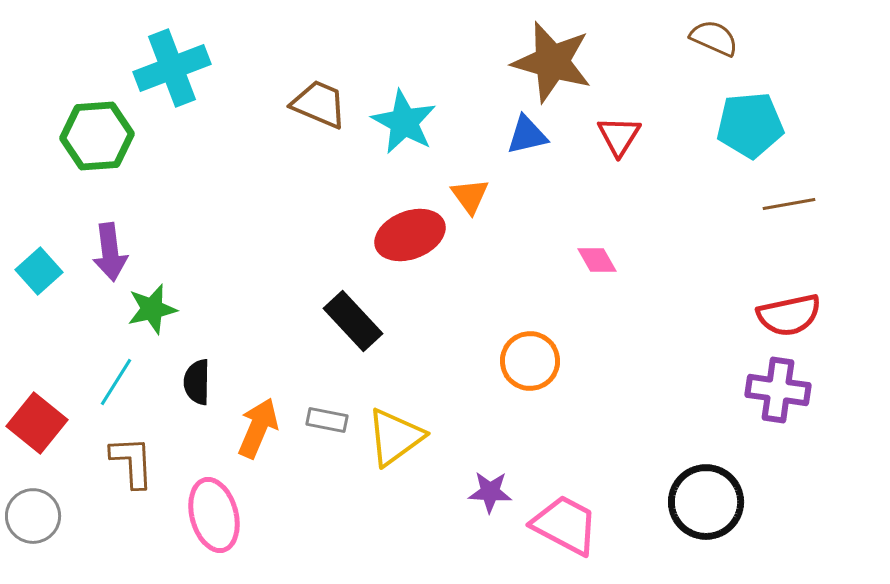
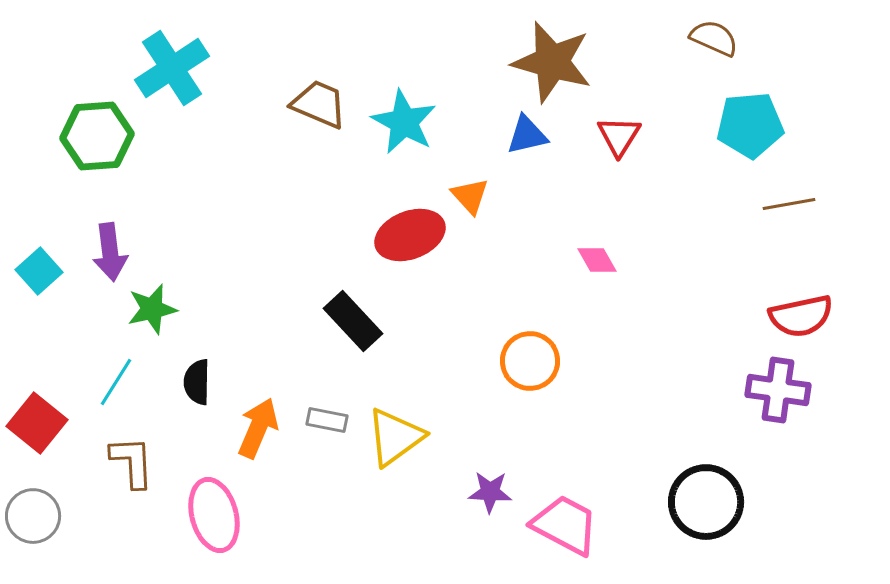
cyan cross: rotated 12 degrees counterclockwise
orange triangle: rotated 6 degrees counterclockwise
red semicircle: moved 12 px right, 1 px down
